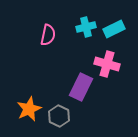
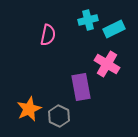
cyan cross: moved 2 px right, 7 px up
pink cross: rotated 15 degrees clockwise
purple rectangle: rotated 36 degrees counterclockwise
